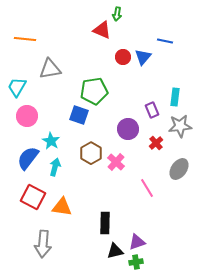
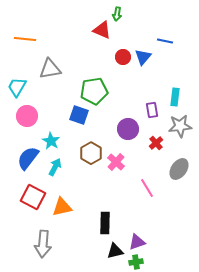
purple rectangle: rotated 14 degrees clockwise
cyan arrow: rotated 12 degrees clockwise
orange triangle: rotated 20 degrees counterclockwise
